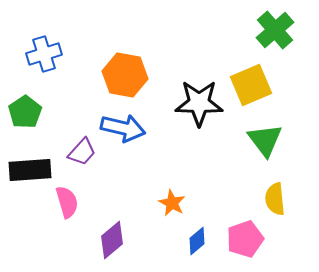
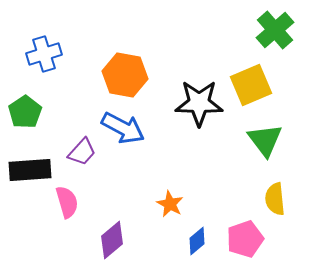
blue arrow: rotated 15 degrees clockwise
orange star: moved 2 px left, 1 px down
